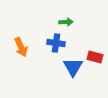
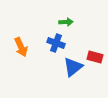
blue cross: rotated 12 degrees clockwise
blue triangle: rotated 20 degrees clockwise
